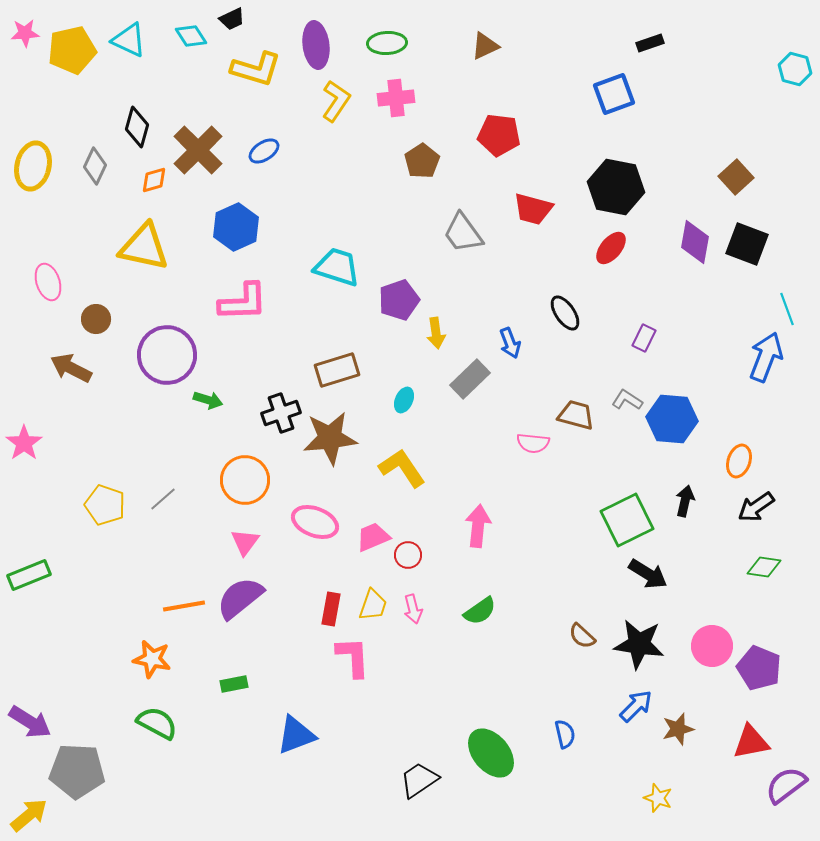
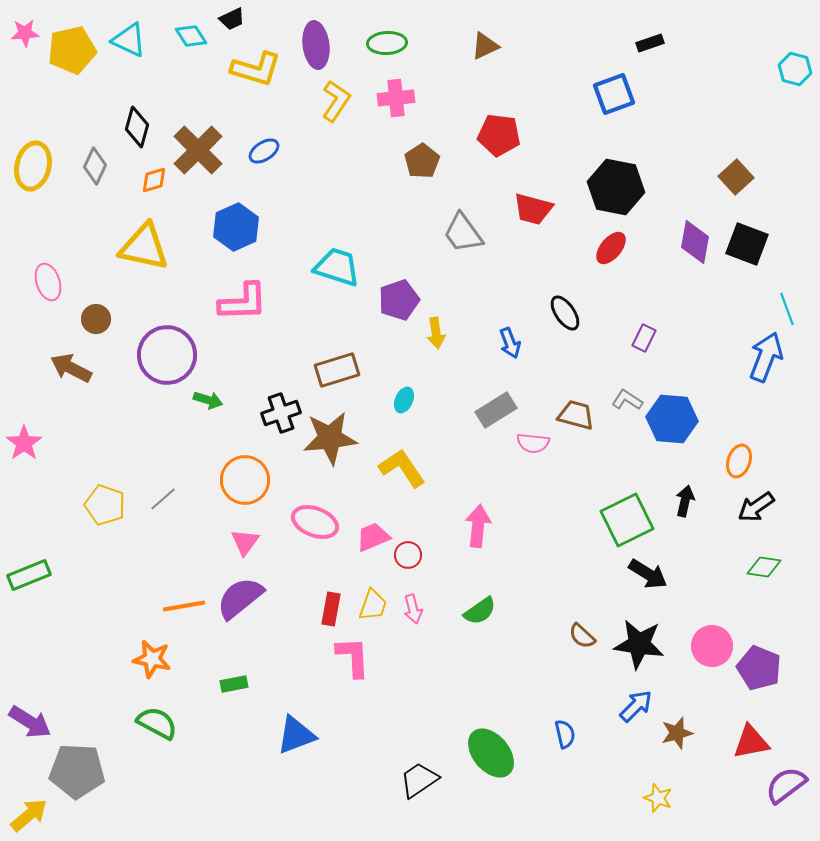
gray rectangle at (470, 379): moved 26 px right, 31 px down; rotated 12 degrees clockwise
brown star at (678, 729): moved 1 px left, 4 px down
